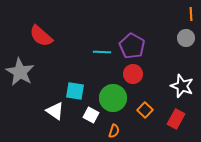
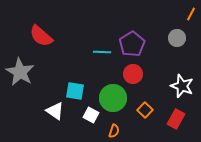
orange line: rotated 32 degrees clockwise
gray circle: moved 9 px left
purple pentagon: moved 2 px up; rotated 10 degrees clockwise
